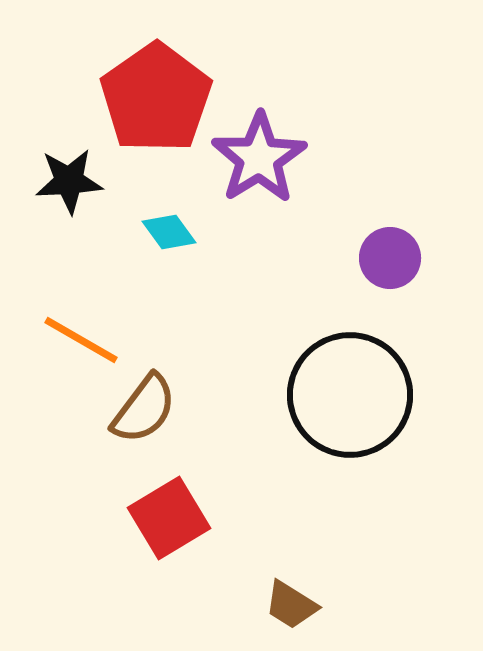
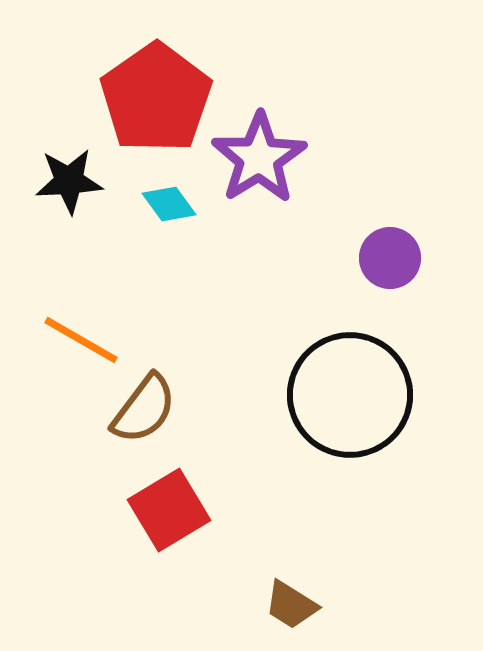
cyan diamond: moved 28 px up
red square: moved 8 px up
